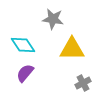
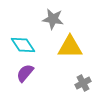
yellow triangle: moved 2 px left, 2 px up
